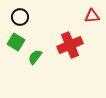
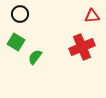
black circle: moved 3 px up
red cross: moved 12 px right, 2 px down
